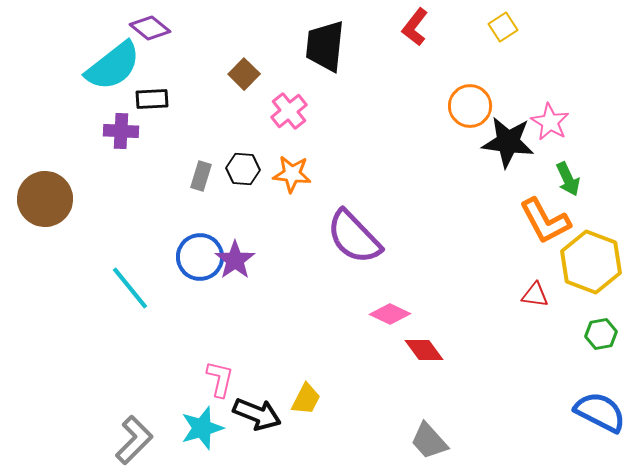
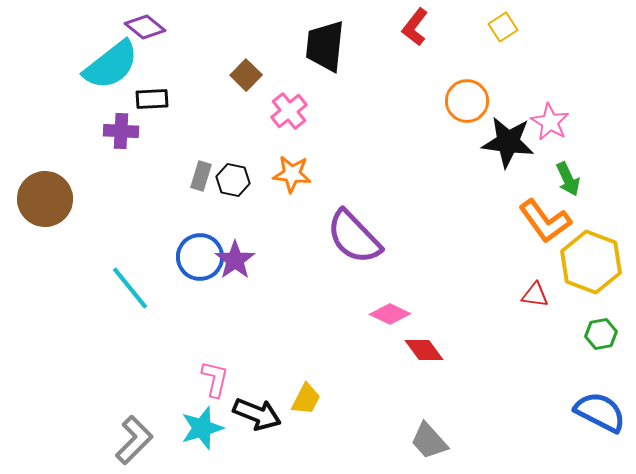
purple diamond: moved 5 px left, 1 px up
cyan semicircle: moved 2 px left, 1 px up
brown square: moved 2 px right, 1 px down
orange circle: moved 3 px left, 5 px up
black hexagon: moved 10 px left, 11 px down; rotated 8 degrees clockwise
orange L-shape: rotated 8 degrees counterclockwise
pink L-shape: moved 5 px left
